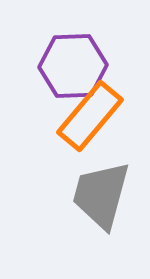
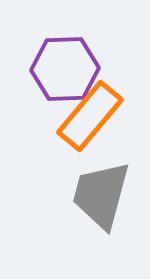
purple hexagon: moved 8 px left, 3 px down
